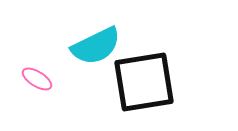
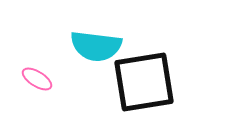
cyan semicircle: rotated 33 degrees clockwise
